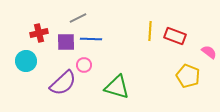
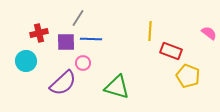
gray line: rotated 30 degrees counterclockwise
red rectangle: moved 4 px left, 15 px down
pink semicircle: moved 19 px up
pink circle: moved 1 px left, 2 px up
